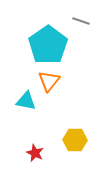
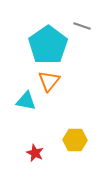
gray line: moved 1 px right, 5 px down
